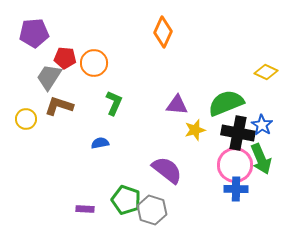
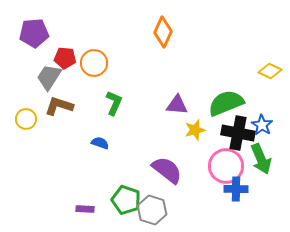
yellow diamond: moved 4 px right, 1 px up
blue semicircle: rotated 30 degrees clockwise
pink circle: moved 9 px left, 1 px down
